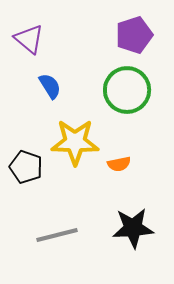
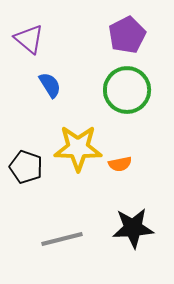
purple pentagon: moved 7 px left; rotated 9 degrees counterclockwise
blue semicircle: moved 1 px up
yellow star: moved 3 px right, 6 px down
orange semicircle: moved 1 px right
gray line: moved 5 px right, 4 px down
